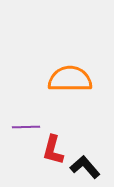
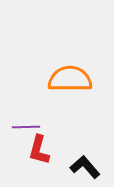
red L-shape: moved 14 px left
